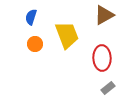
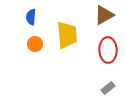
blue semicircle: rotated 14 degrees counterclockwise
yellow trapezoid: rotated 16 degrees clockwise
red ellipse: moved 6 px right, 8 px up
